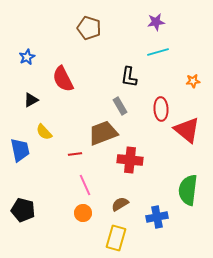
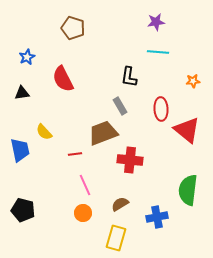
brown pentagon: moved 16 px left
cyan line: rotated 20 degrees clockwise
black triangle: moved 9 px left, 7 px up; rotated 21 degrees clockwise
